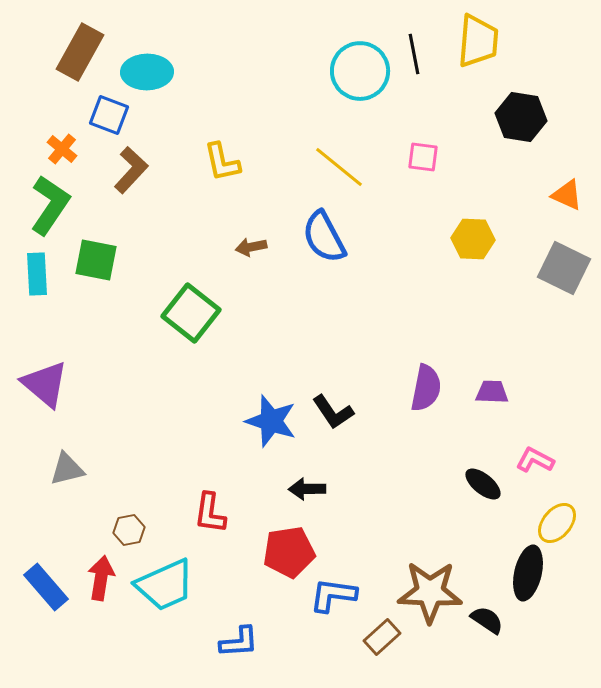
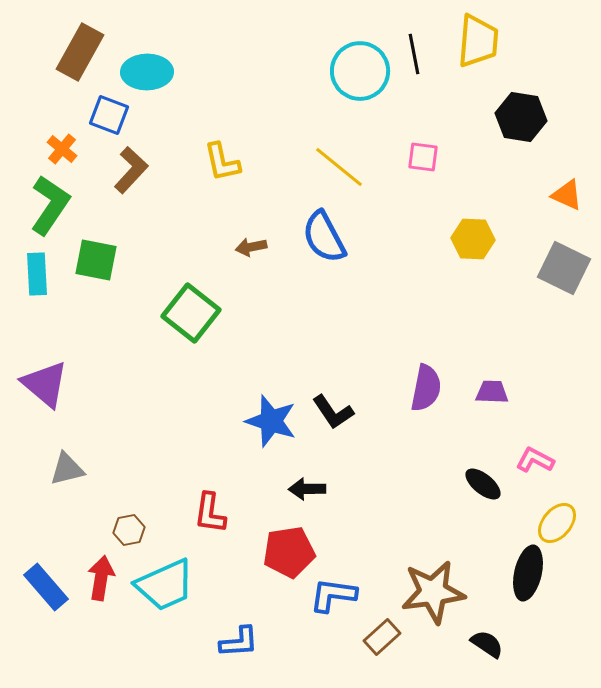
brown star at (430, 592): moved 3 px right; rotated 10 degrees counterclockwise
black semicircle at (487, 620): moved 24 px down
